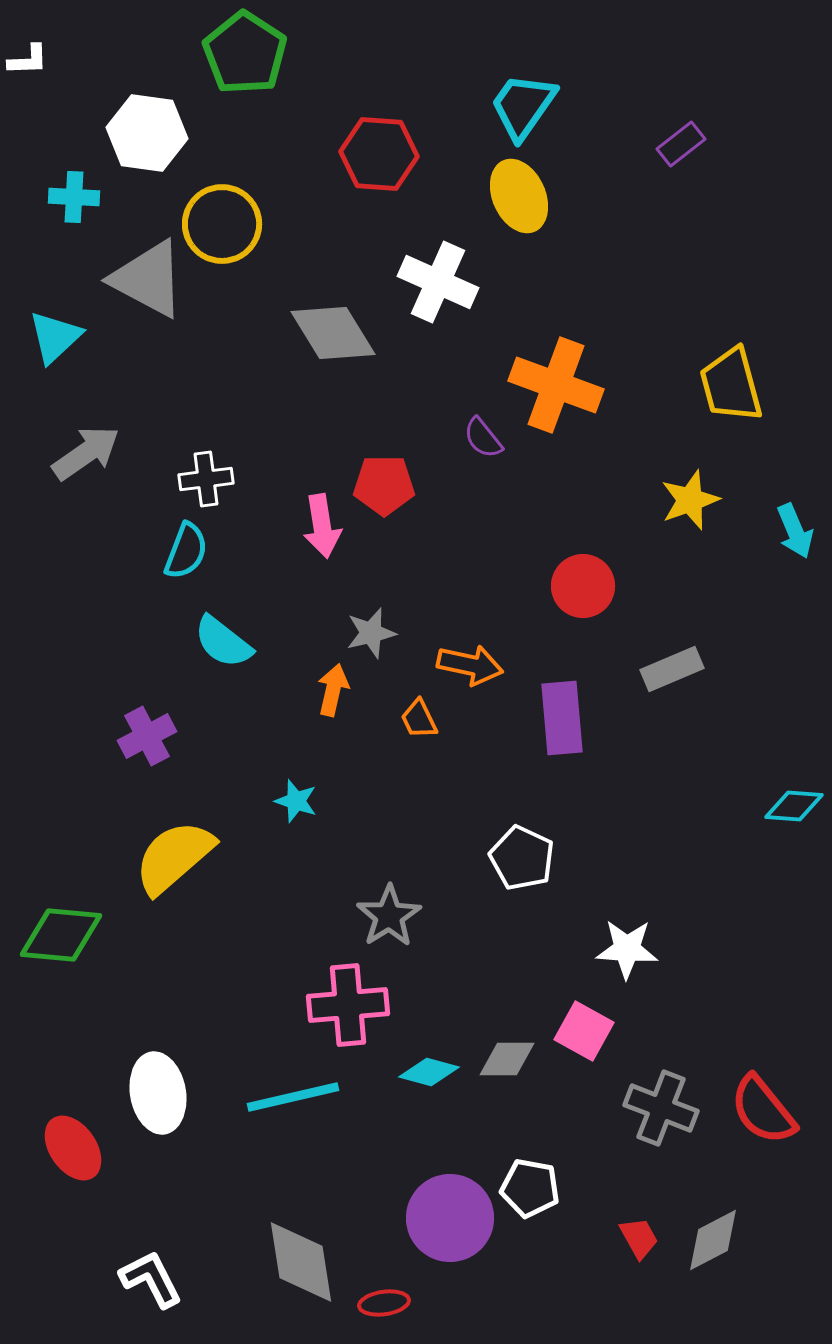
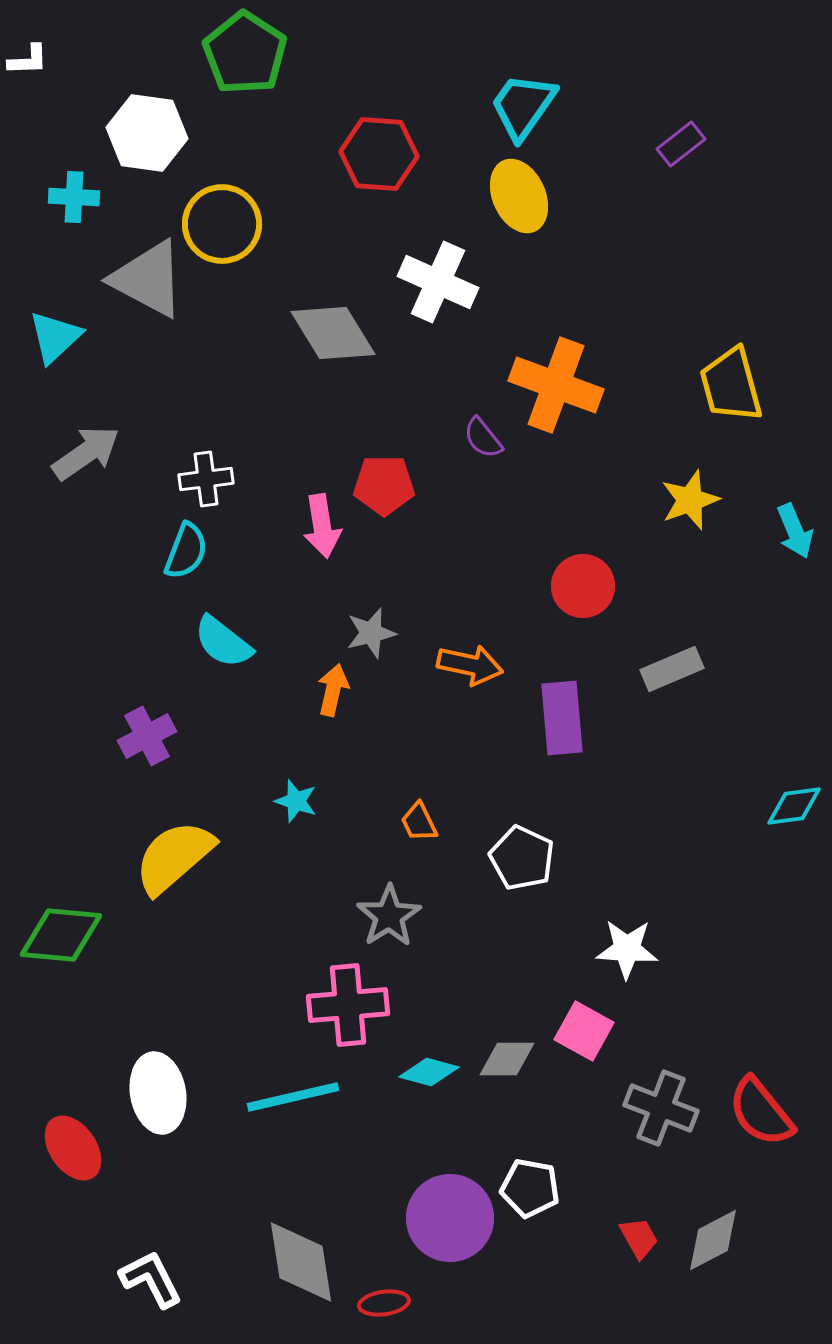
orange trapezoid at (419, 719): moved 103 px down
cyan diamond at (794, 806): rotated 12 degrees counterclockwise
red semicircle at (763, 1110): moved 2 px left, 2 px down
